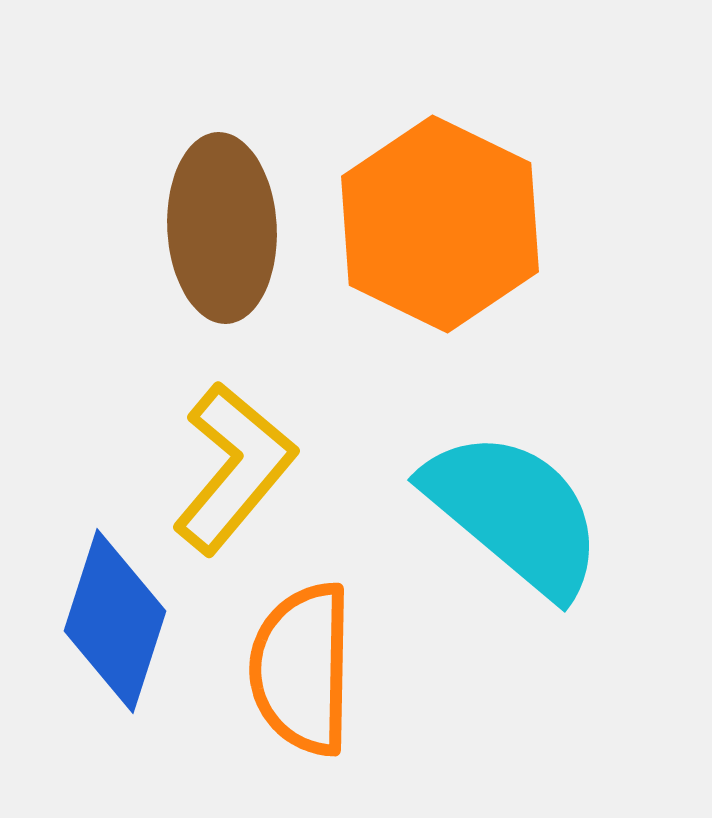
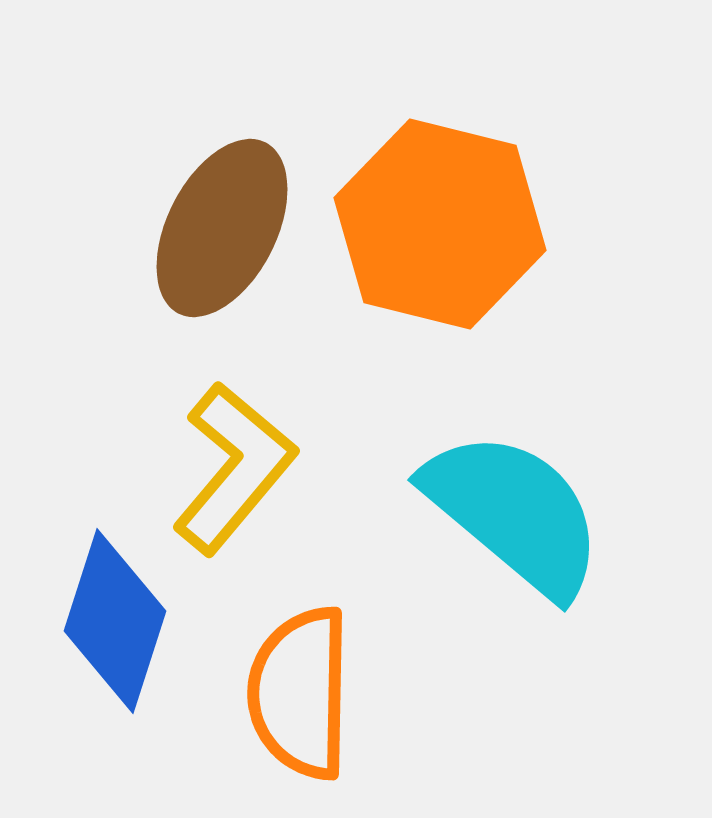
orange hexagon: rotated 12 degrees counterclockwise
brown ellipse: rotated 30 degrees clockwise
orange semicircle: moved 2 px left, 24 px down
